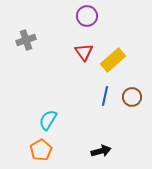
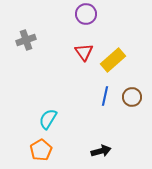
purple circle: moved 1 px left, 2 px up
cyan semicircle: moved 1 px up
